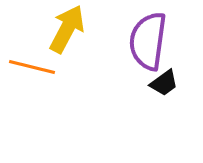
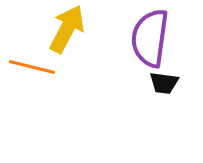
purple semicircle: moved 2 px right, 3 px up
black trapezoid: rotated 44 degrees clockwise
